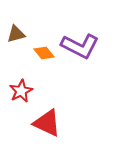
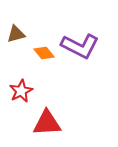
red triangle: rotated 28 degrees counterclockwise
